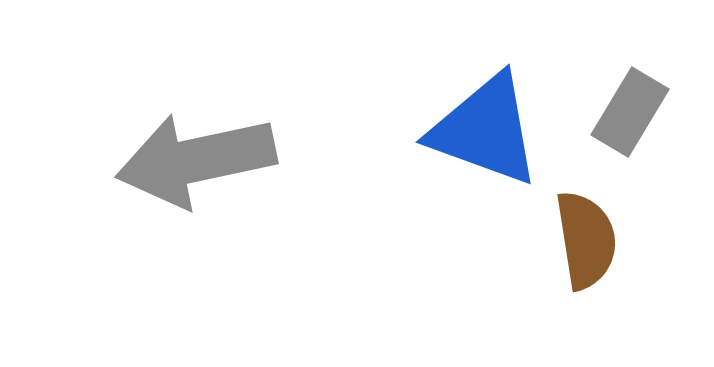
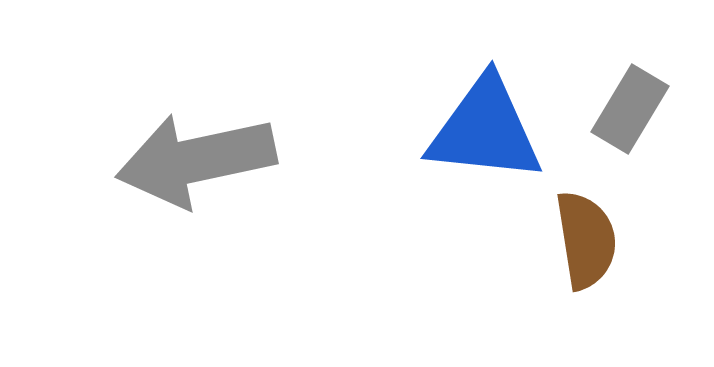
gray rectangle: moved 3 px up
blue triangle: rotated 14 degrees counterclockwise
